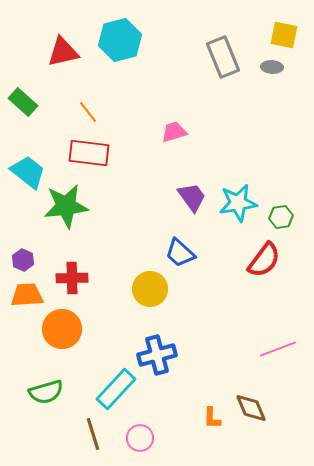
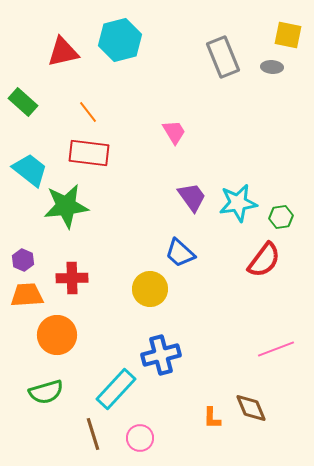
yellow square: moved 4 px right
pink trapezoid: rotated 76 degrees clockwise
cyan trapezoid: moved 2 px right, 2 px up
orange circle: moved 5 px left, 6 px down
pink line: moved 2 px left
blue cross: moved 4 px right
